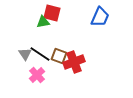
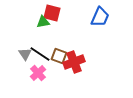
pink cross: moved 1 px right, 2 px up
